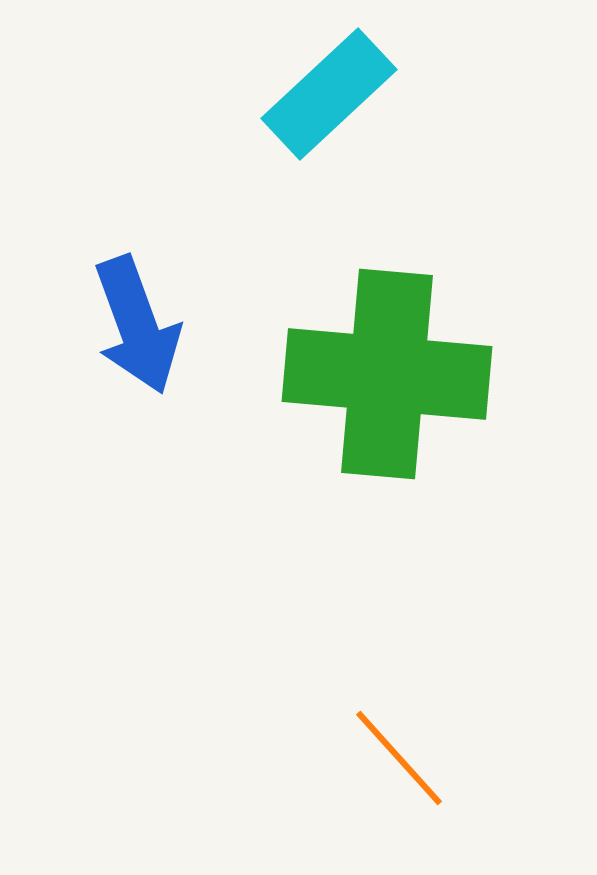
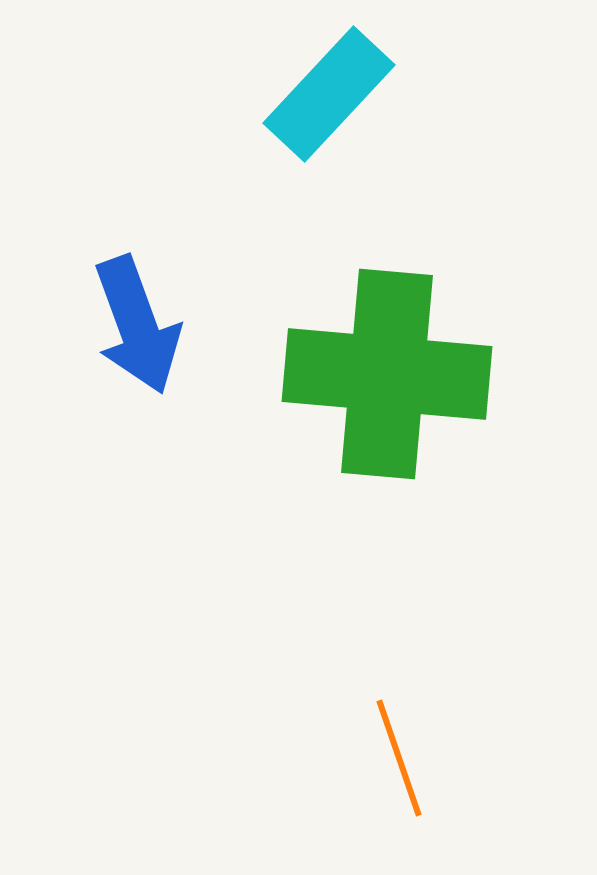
cyan rectangle: rotated 4 degrees counterclockwise
orange line: rotated 23 degrees clockwise
